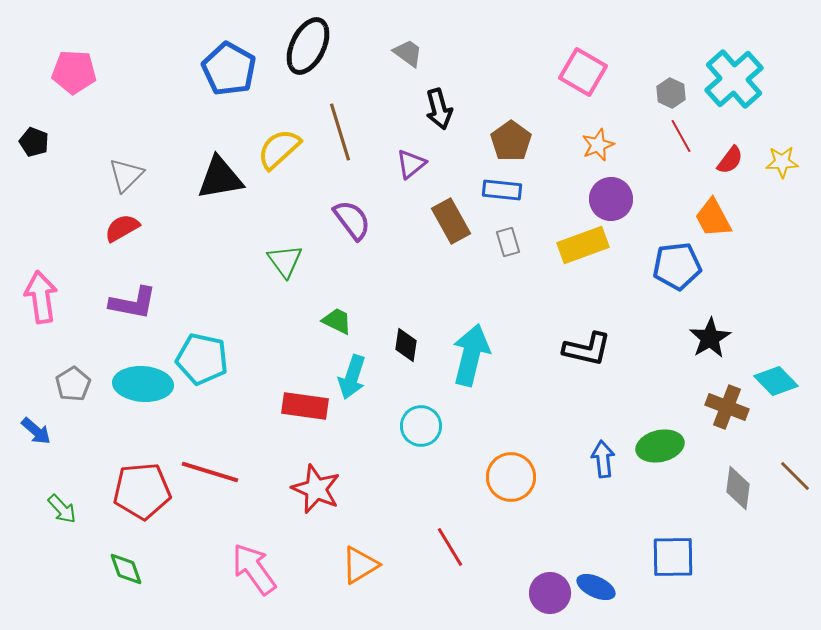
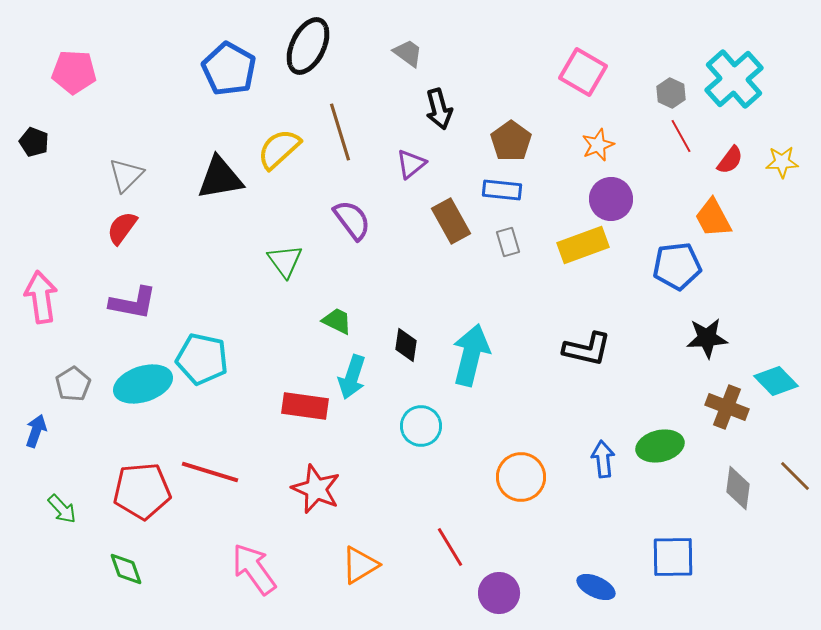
red semicircle at (122, 228): rotated 24 degrees counterclockwise
black star at (710, 338): moved 3 px left; rotated 27 degrees clockwise
cyan ellipse at (143, 384): rotated 22 degrees counterclockwise
blue arrow at (36, 431): rotated 112 degrees counterclockwise
orange circle at (511, 477): moved 10 px right
purple circle at (550, 593): moved 51 px left
